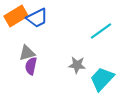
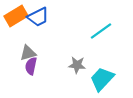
blue trapezoid: moved 1 px right, 1 px up
gray triangle: moved 1 px right
